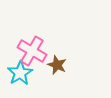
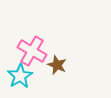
cyan star: moved 3 px down
